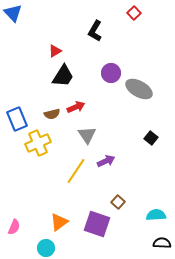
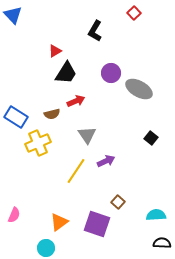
blue triangle: moved 2 px down
black trapezoid: moved 3 px right, 3 px up
red arrow: moved 6 px up
blue rectangle: moved 1 px left, 2 px up; rotated 35 degrees counterclockwise
pink semicircle: moved 12 px up
